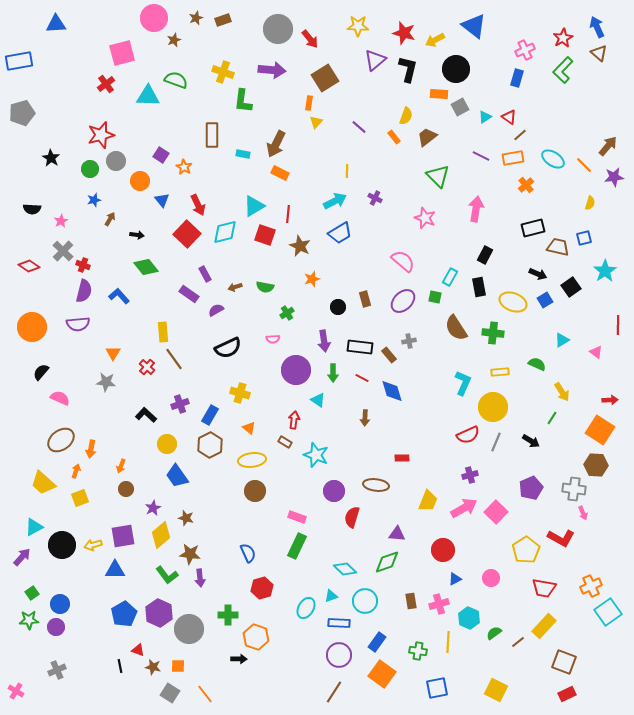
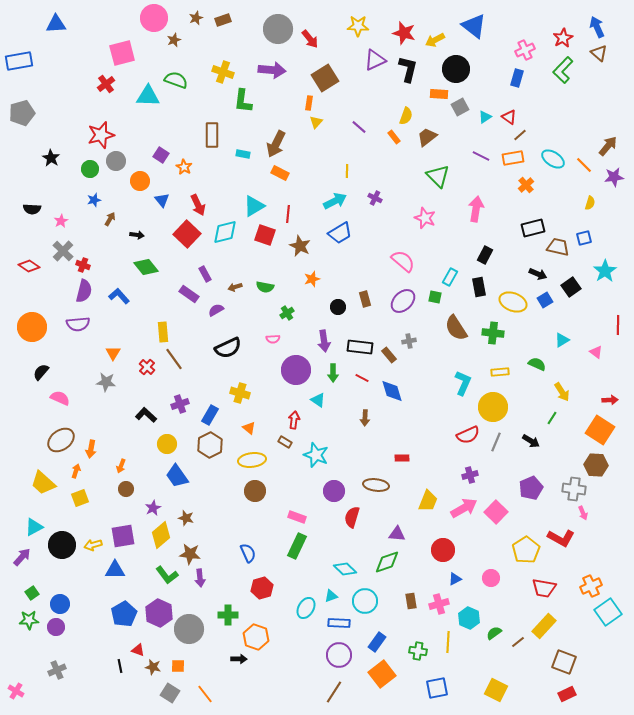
purple triangle at (375, 60): rotated 15 degrees clockwise
orange square at (382, 674): rotated 16 degrees clockwise
